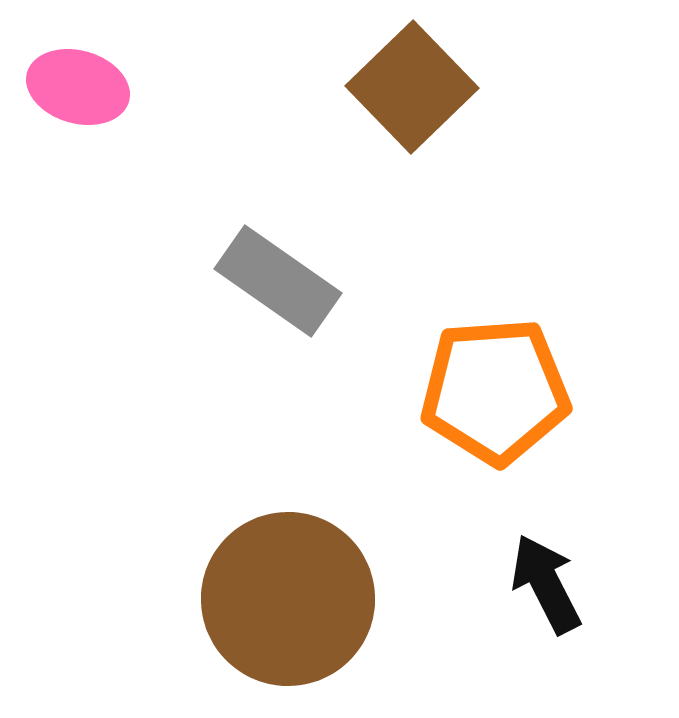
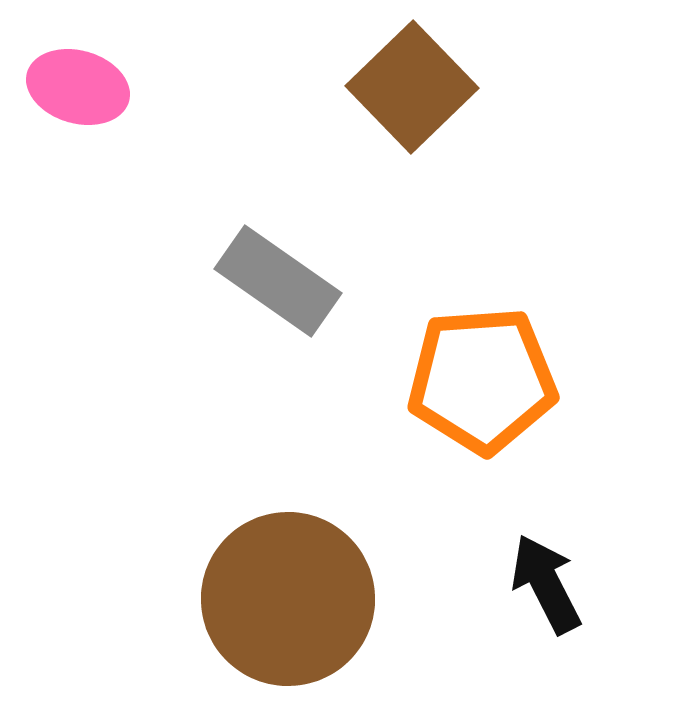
orange pentagon: moved 13 px left, 11 px up
